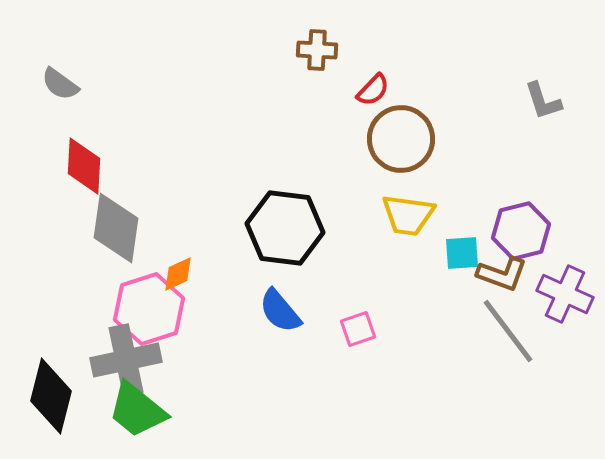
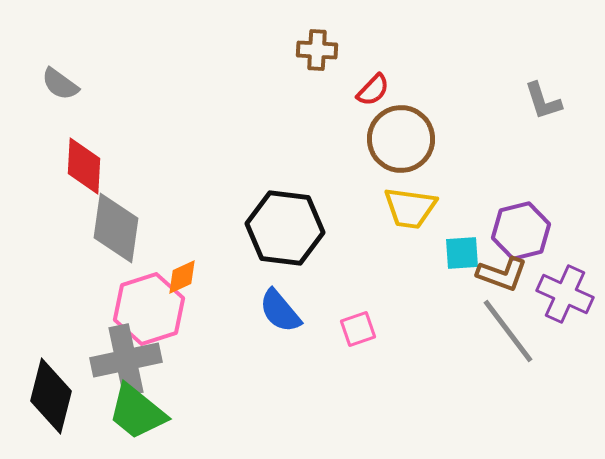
yellow trapezoid: moved 2 px right, 7 px up
orange diamond: moved 4 px right, 3 px down
green trapezoid: moved 2 px down
